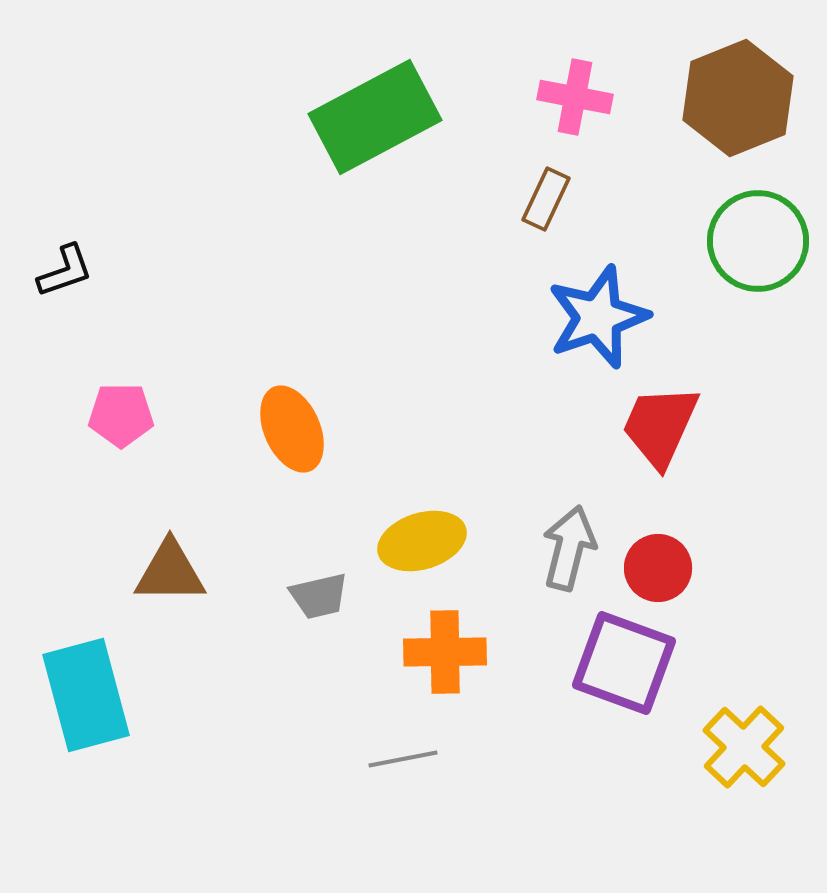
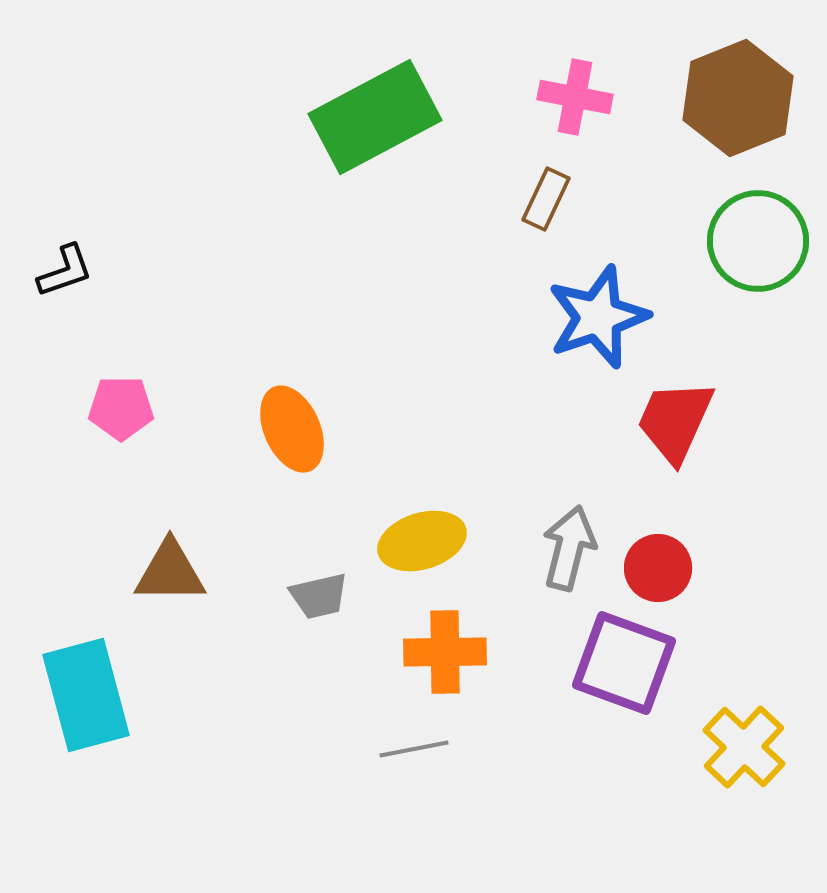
pink pentagon: moved 7 px up
red trapezoid: moved 15 px right, 5 px up
gray line: moved 11 px right, 10 px up
